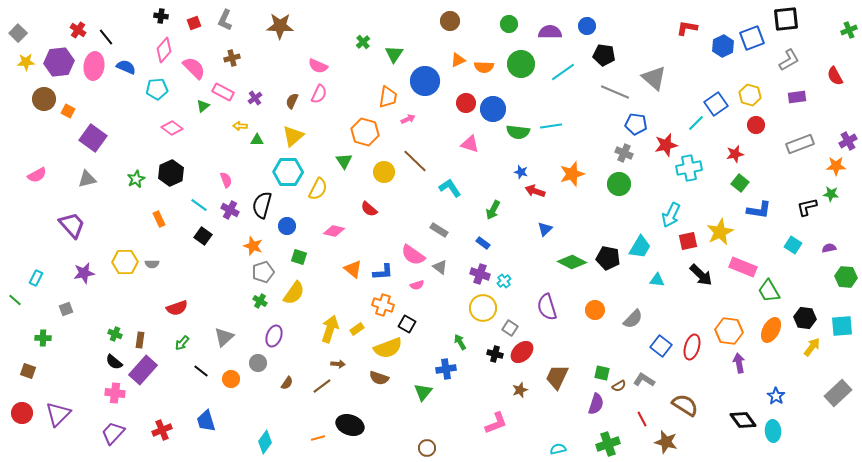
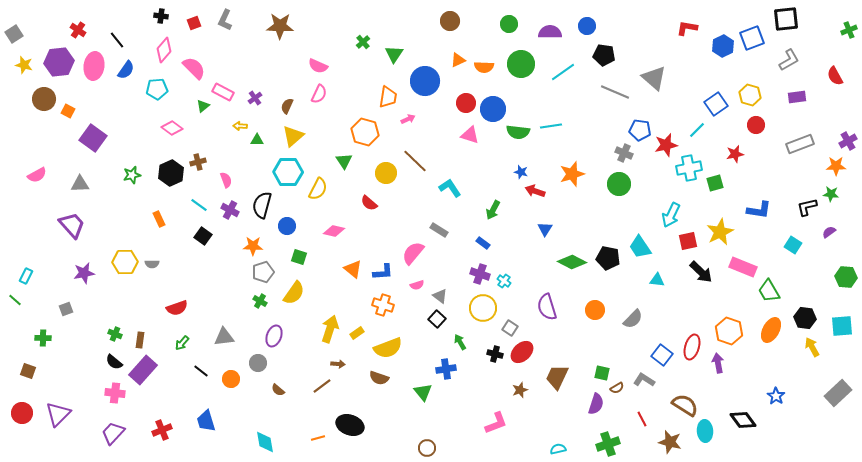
gray square at (18, 33): moved 4 px left, 1 px down; rotated 12 degrees clockwise
black line at (106, 37): moved 11 px right, 3 px down
brown cross at (232, 58): moved 34 px left, 104 px down
yellow star at (26, 62): moved 2 px left, 3 px down; rotated 18 degrees clockwise
blue semicircle at (126, 67): moved 3 px down; rotated 102 degrees clockwise
brown semicircle at (292, 101): moved 5 px left, 5 px down
cyan line at (696, 123): moved 1 px right, 7 px down
blue pentagon at (636, 124): moved 4 px right, 6 px down
pink triangle at (470, 144): moved 9 px up
yellow circle at (384, 172): moved 2 px right, 1 px down
gray triangle at (87, 179): moved 7 px left, 5 px down; rotated 12 degrees clockwise
green star at (136, 179): moved 4 px left, 4 px up; rotated 12 degrees clockwise
green square at (740, 183): moved 25 px left; rotated 36 degrees clockwise
red semicircle at (369, 209): moved 6 px up
blue triangle at (545, 229): rotated 14 degrees counterclockwise
orange star at (253, 246): rotated 18 degrees counterclockwise
cyan trapezoid at (640, 247): rotated 115 degrees clockwise
purple semicircle at (829, 248): moved 16 px up; rotated 24 degrees counterclockwise
pink semicircle at (413, 255): moved 2 px up; rotated 95 degrees clockwise
gray triangle at (440, 267): moved 29 px down
black arrow at (701, 275): moved 3 px up
cyan rectangle at (36, 278): moved 10 px left, 2 px up
cyan cross at (504, 281): rotated 16 degrees counterclockwise
black square at (407, 324): moved 30 px right, 5 px up; rotated 12 degrees clockwise
yellow rectangle at (357, 329): moved 4 px down
orange hexagon at (729, 331): rotated 12 degrees clockwise
gray triangle at (224, 337): rotated 35 degrees clockwise
blue square at (661, 346): moved 1 px right, 9 px down
yellow arrow at (812, 347): rotated 66 degrees counterclockwise
purple arrow at (739, 363): moved 21 px left
brown semicircle at (287, 383): moved 9 px left, 7 px down; rotated 96 degrees clockwise
brown semicircle at (619, 386): moved 2 px left, 2 px down
green triangle at (423, 392): rotated 18 degrees counterclockwise
cyan ellipse at (773, 431): moved 68 px left
cyan diamond at (265, 442): rotated 45 degrees counterclockwise
brown star at (666, 442): moved 4 px right
